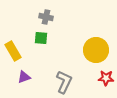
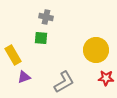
yellow rectangle: moved 4 px down
gray L-shape: rotated 35 degrees clockwise
